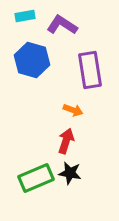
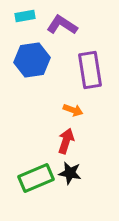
blue hexagon: rotated 24 degrees counterclockwise
